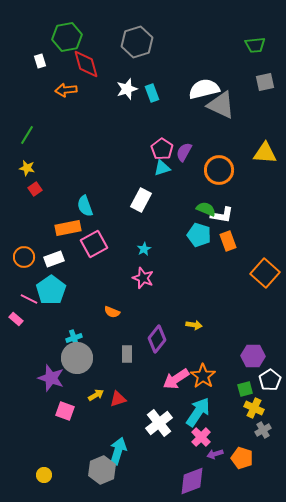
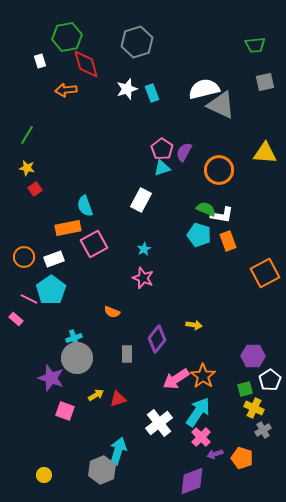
orange square at (265, 273): rotated 20 degrees clockwise
